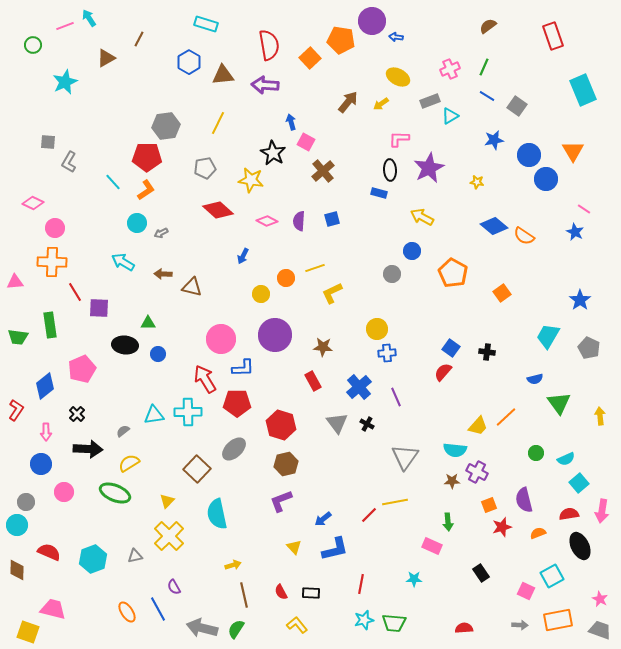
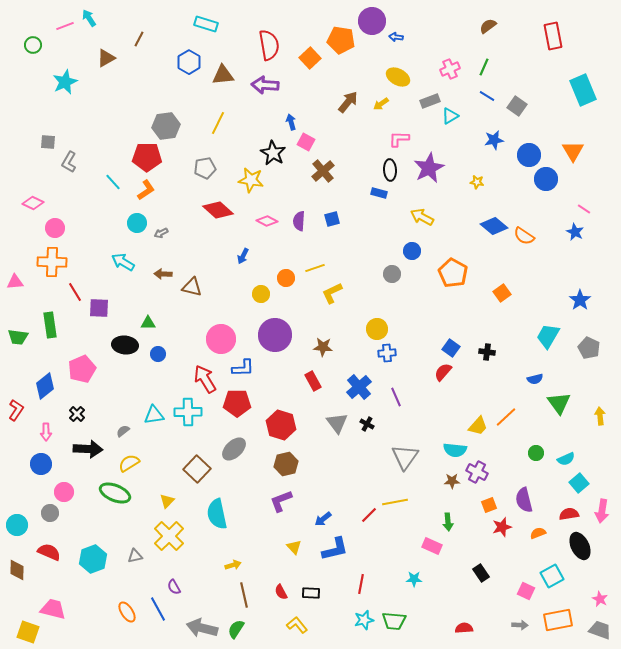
red rectangle at (553, 36): rotated 8 degrees clockwise
gray circle at (26, 502): moved 24 px right, 11 px down
green trapezoid at (394, 623): moved 2 px up
